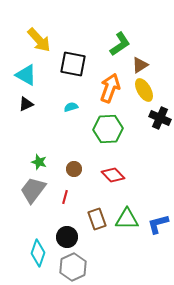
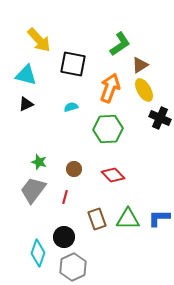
cyan triangle: rotated 15 degrees counterclockwise
green triangle: moved 1 px right
blue L-shape: moved 1 px right, 6 px up; rotated 15 degrees clockwise
black circle: moved 3 px left
